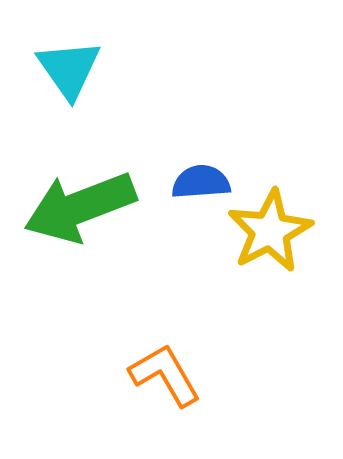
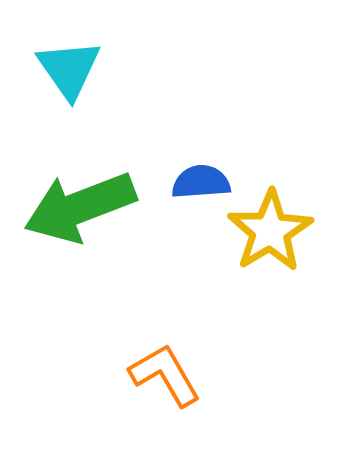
yellow star: rotated 4 degrees counterclockwise
